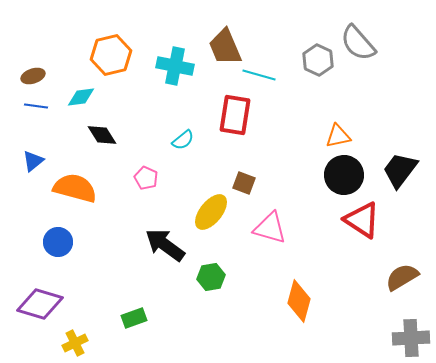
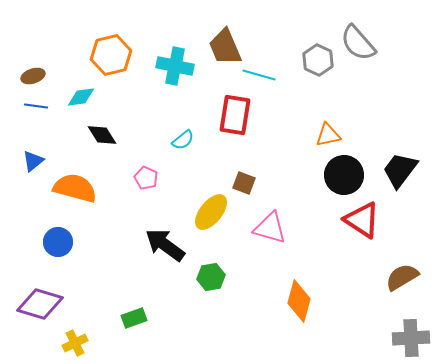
orange triangle: moved 10 px left, 1 px up
